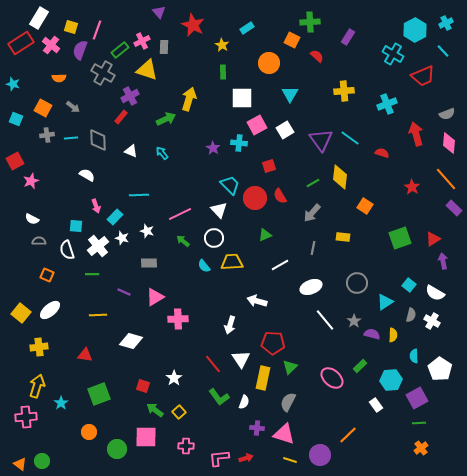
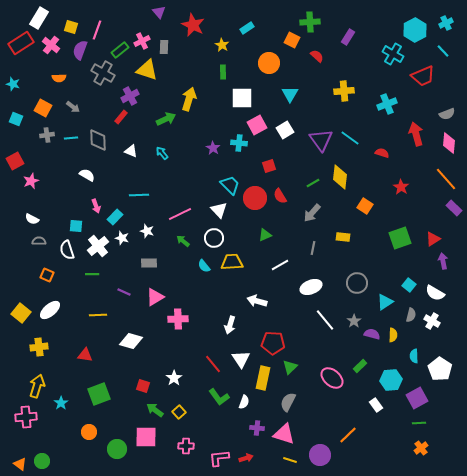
red star at (412, 187): moved 11 px left
